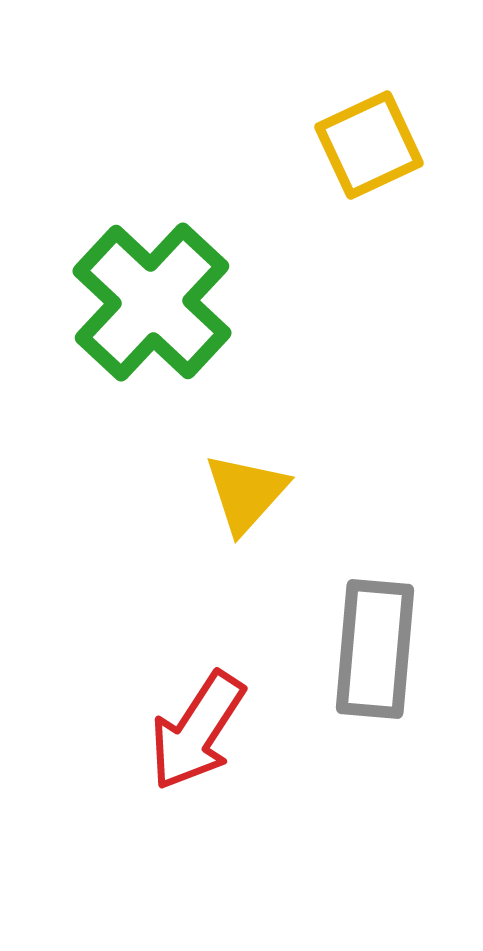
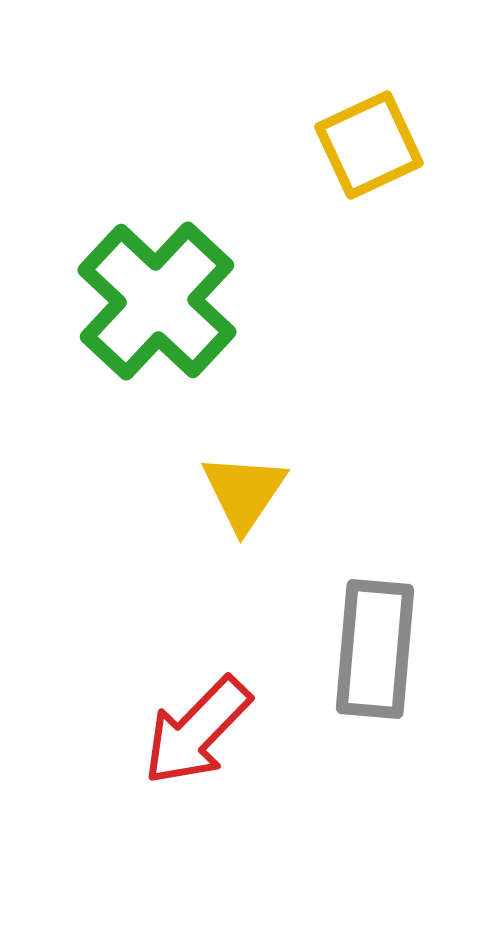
green cross: moved 5 px right, 1 px up
yellow triangle: moved 2 px left, 1 px up; rotated 8 degrees counterclockwise
red arrow: rotated 11 degrees clockwise
